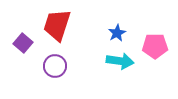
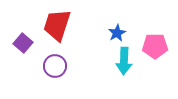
cyan arrow: moved 4 px right; rotated 84 degrees clockwise
